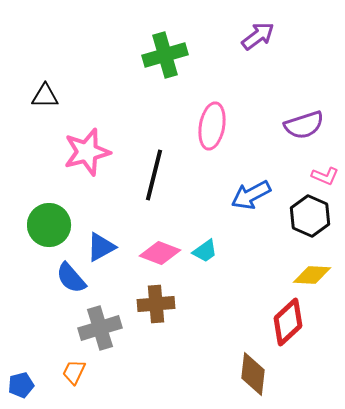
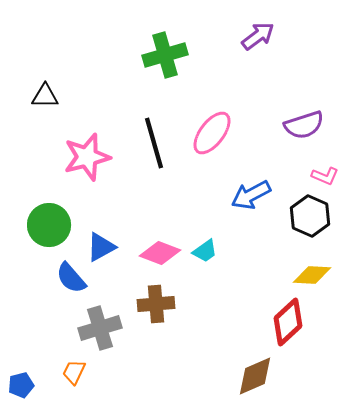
pink ellipse: moved 7 px down; rotated 27 degrees clockwise
pink star: moved 5 px down
black line: moved 32 px up; rotated 30 degrees counterclockwise
brown diamond: moved 2 px right, 2 px down; rotated 60 degrees clockwise
